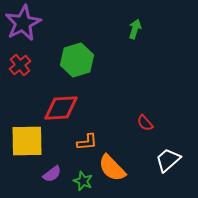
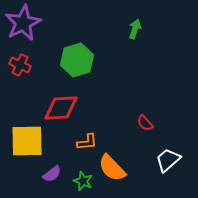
red cross: rotated 25 degrees counterclockwise
